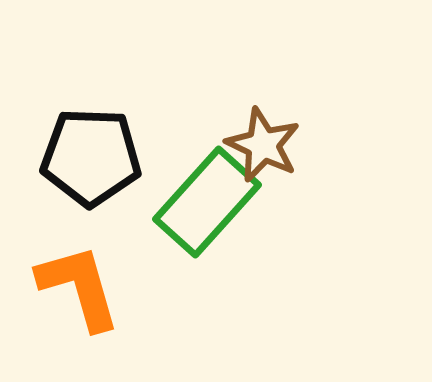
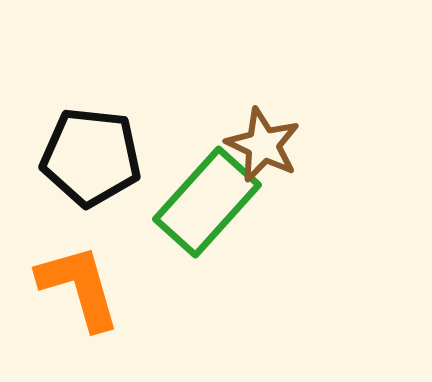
black pentagon: rotated 4 degrees clockwise
